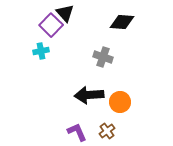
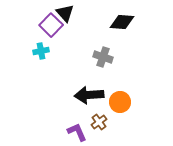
brown cross: moved 8 px left, 9 px up
